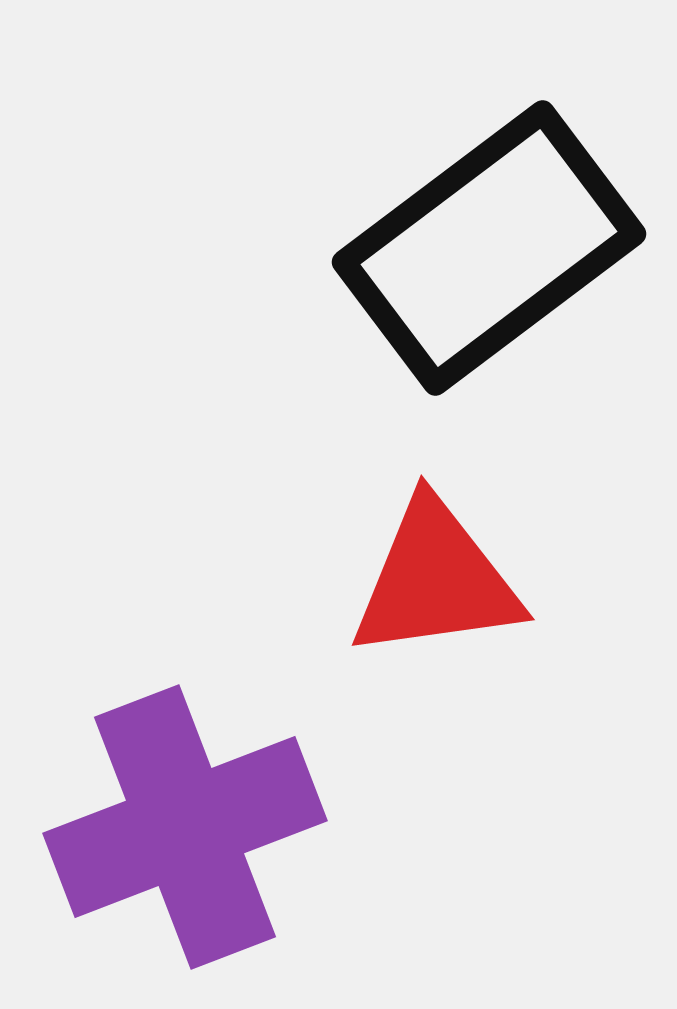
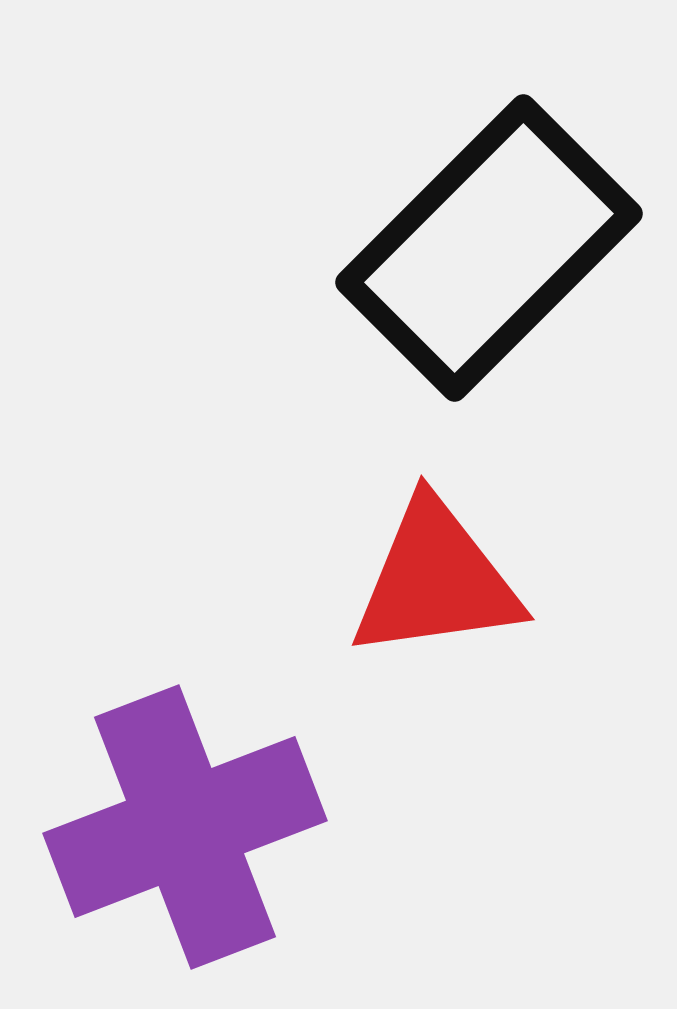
black rectangle: rotated 8 degrees counterclockwise
